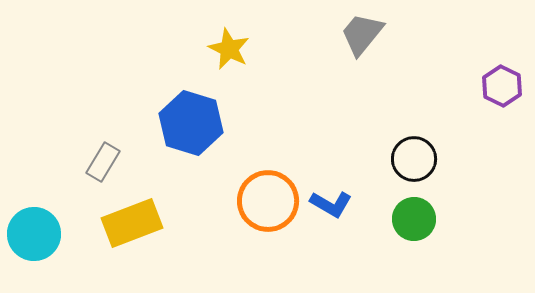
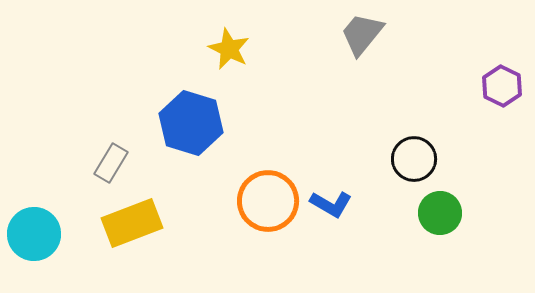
gray rectangle: moved 8 px right, 1 px down
green circle: moved 26 px right, 6 px up
